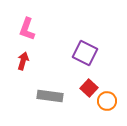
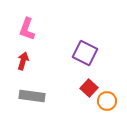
gray rectangle: moved 18 px left
